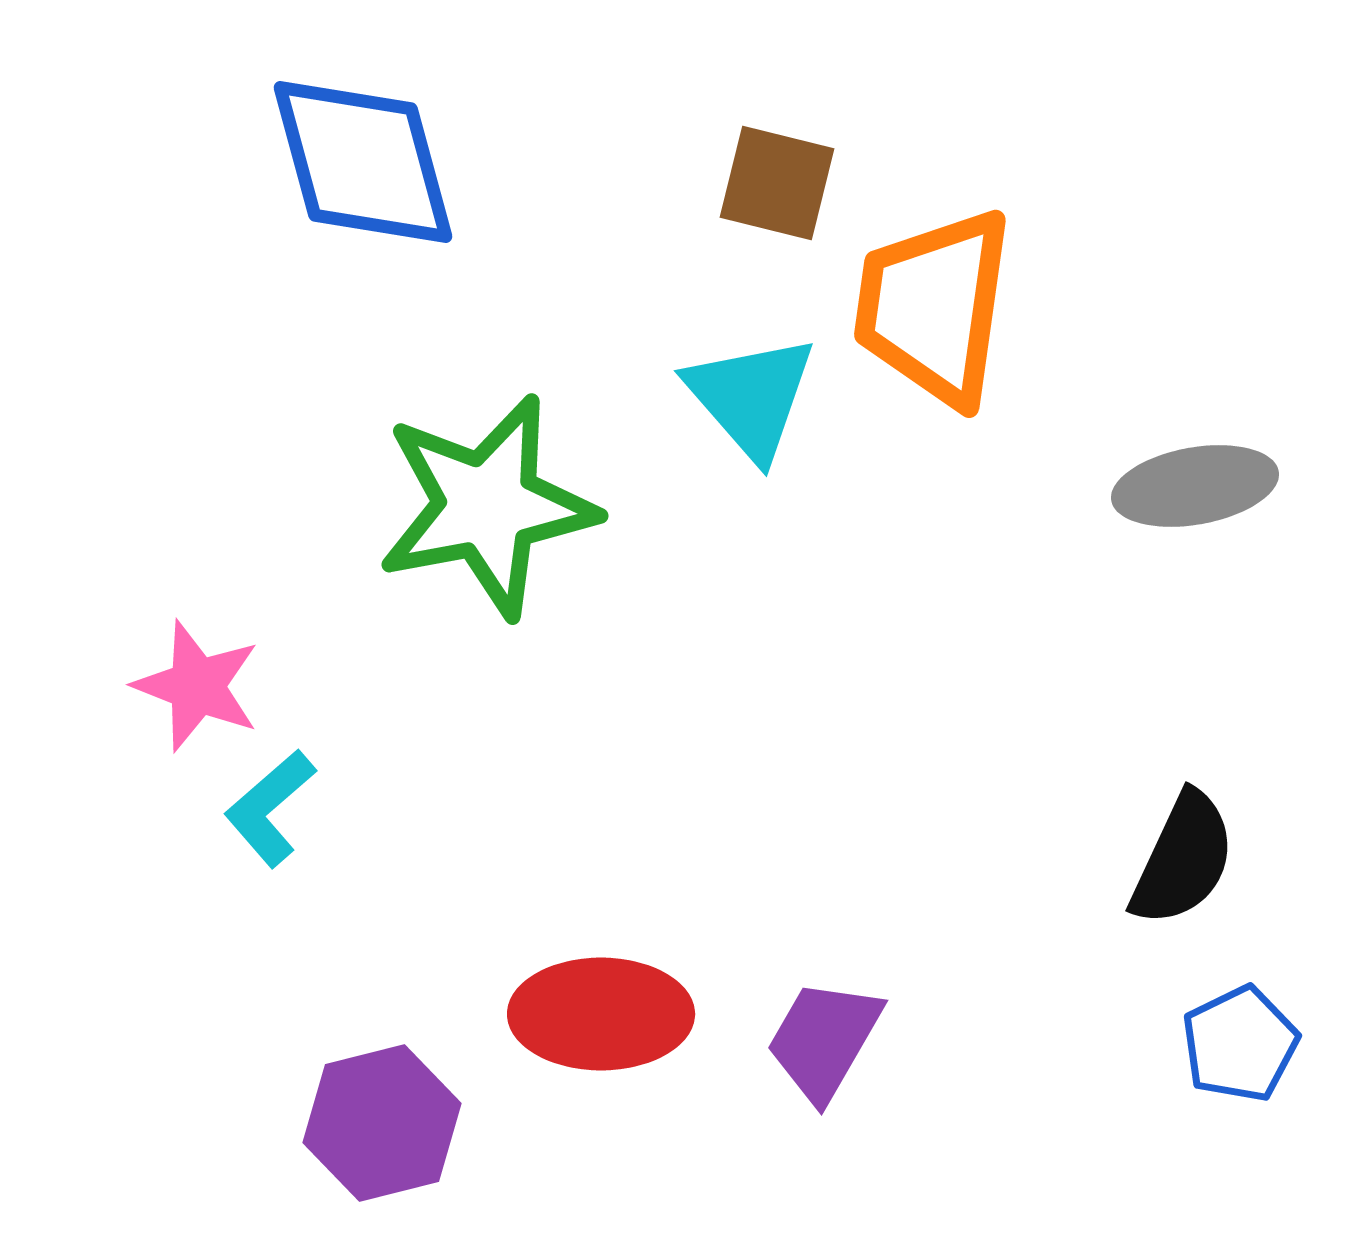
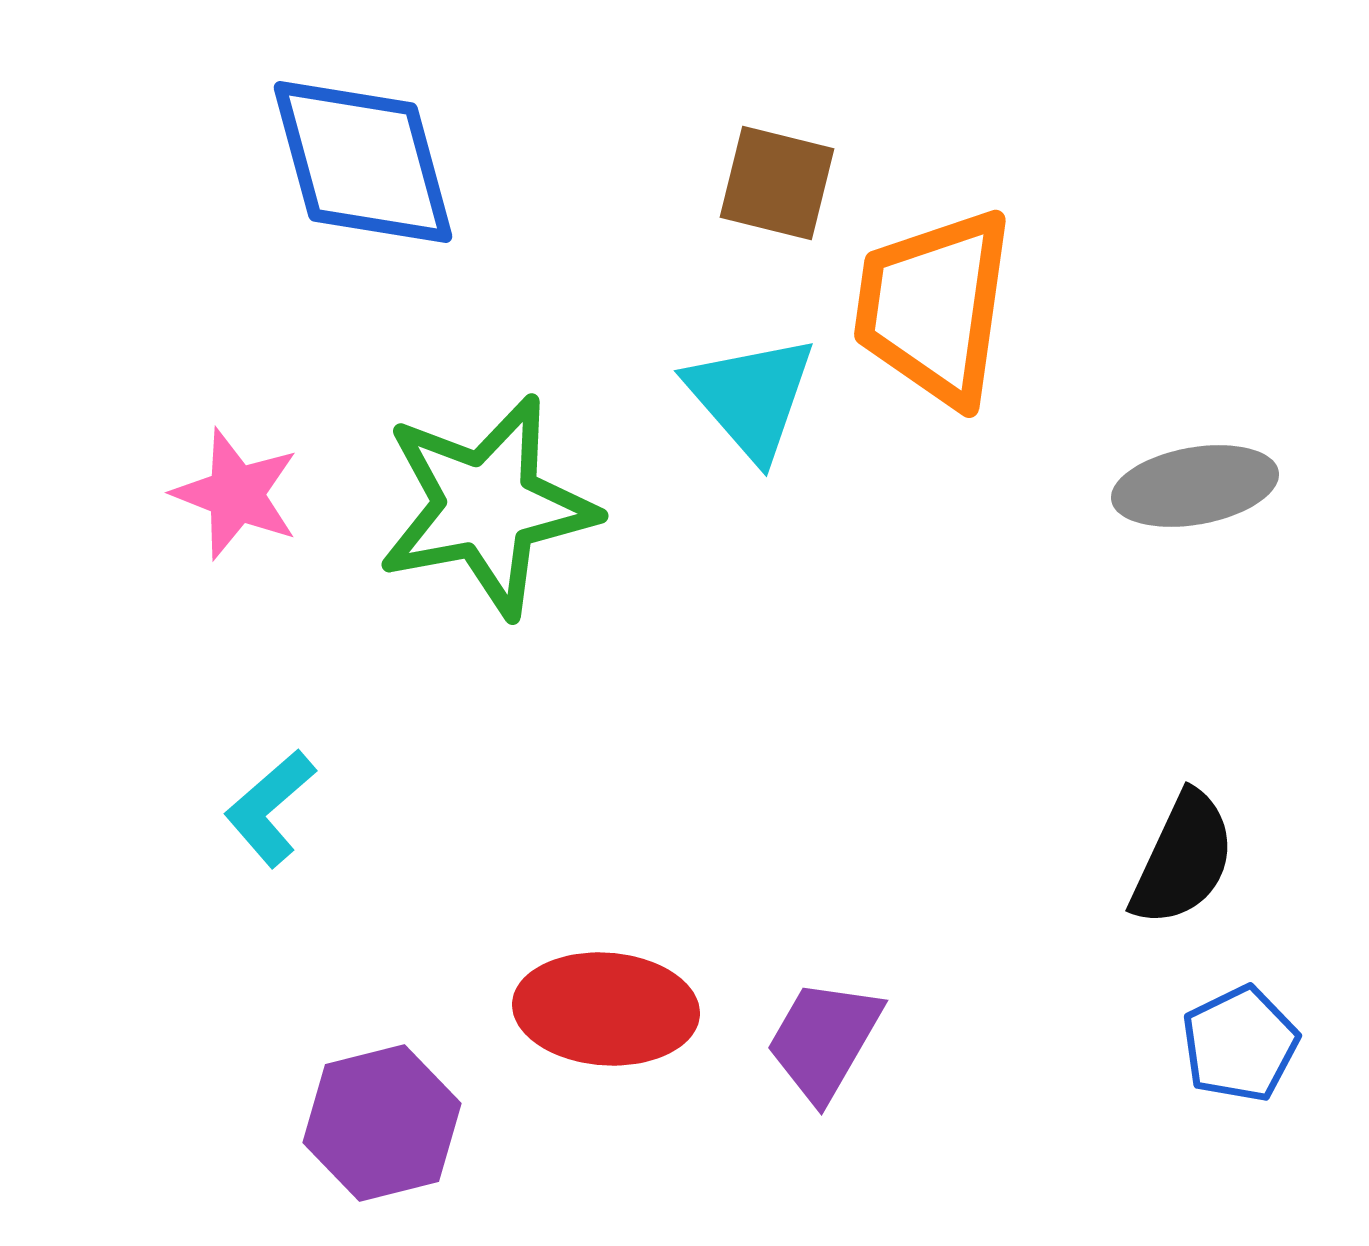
pink star: moved 39 px right, 192 px up
red ellipse: moved 5 px right, 5 px up; rotated 4 degrees clockwise
